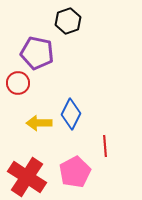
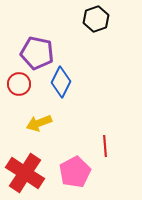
black hexagon: moved 28 px right, 2 px up
red circle: moved 1 px right, 1 px down
blue diamond: moved 10 px left, 32 px up
yellow arrow: rotated 20 degrees counterclockwise
red cross: moved 2 px left, 4 px up
